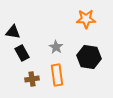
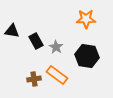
black triangle: moved 1 px left, 1 px up
black rectangle: moved 14 px right, 12 px up
black hexagon: moved 2 px left, 1 px up
orange rectangle: rotated 45 degrees counterclockwise
brown cross: moved 2 px right
